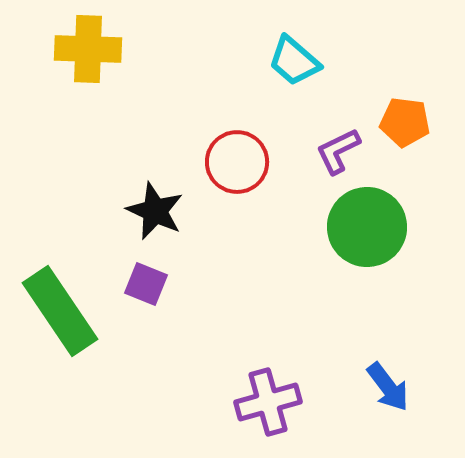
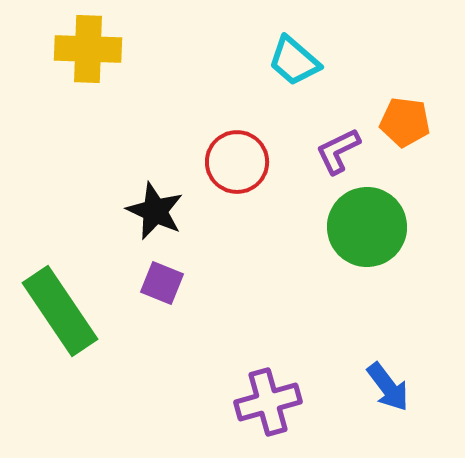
purple square: moved 16 px right, 1 px up
